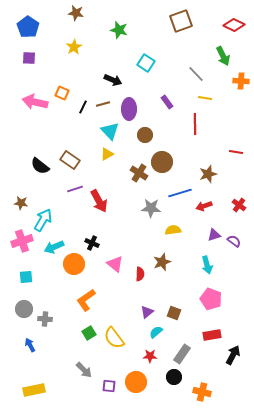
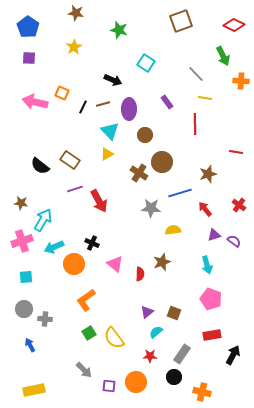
red arrow at (204, 206): moved 1 px right, 3 px down; rotated 70 degrees clockwise
